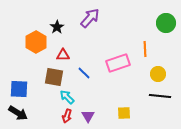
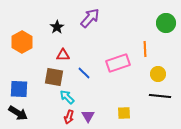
orange hexagon: moved 14 px left
red arrow: moved 2 px right, 1 px down
